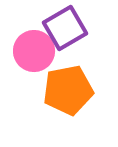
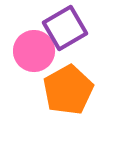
orange pentagon: rotated 18 degrees counterclockwise
